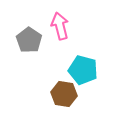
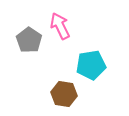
pink arrow: rotated 12 degrees counterclockwise
cyan pentagon: moved 8 px right, 5 px up; rotated 24 degrees counterclockwise
